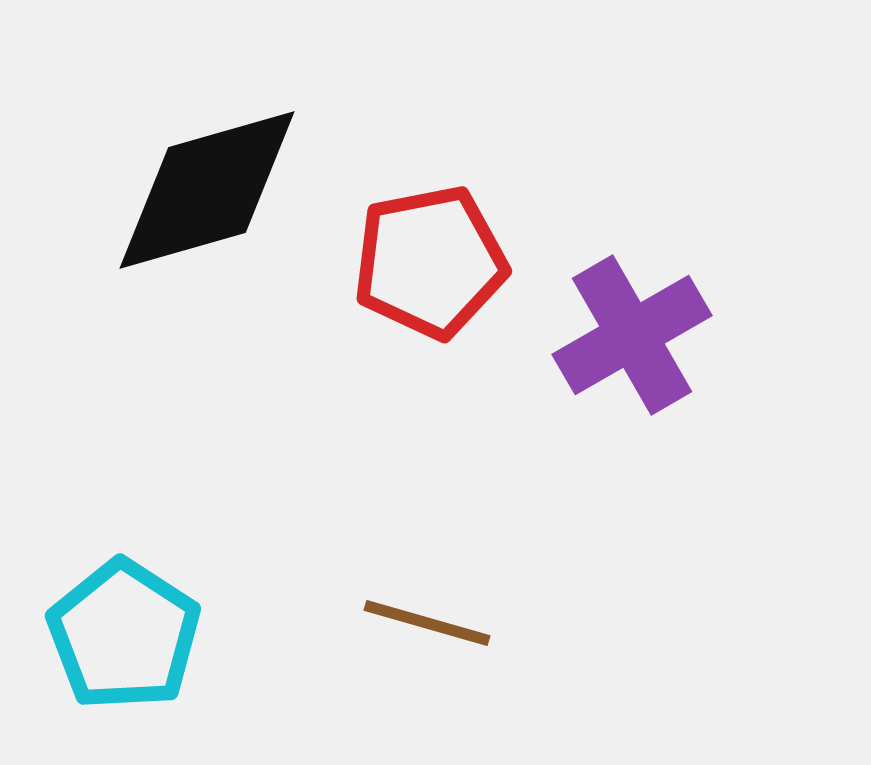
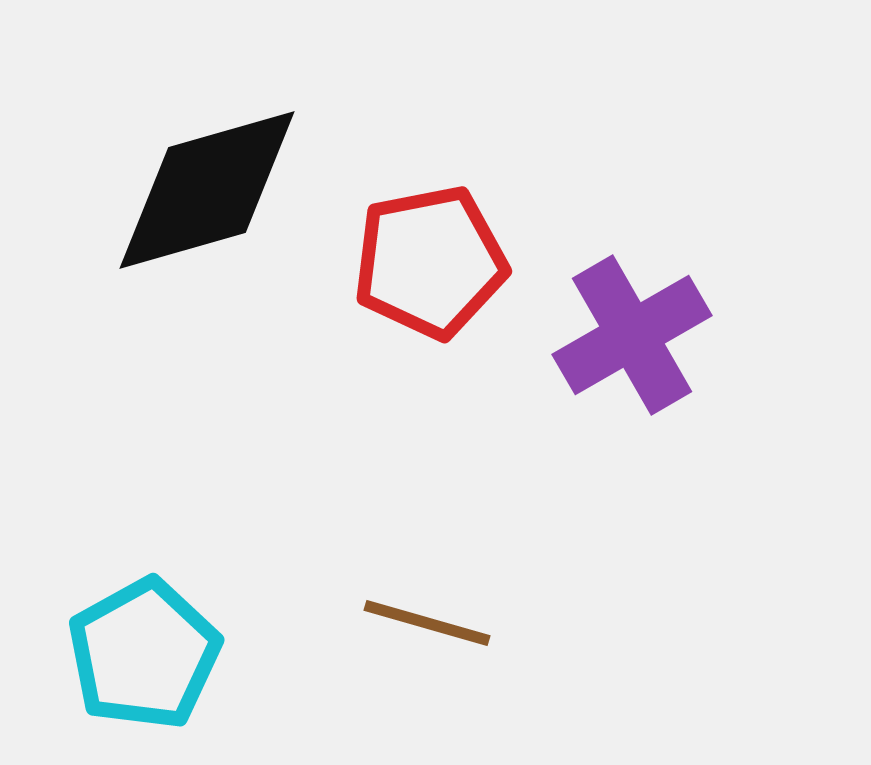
cyan pentagon: moved 20 px right, 19 px down; rotated 10 degrees clockwise
